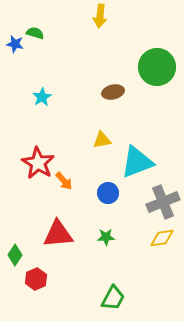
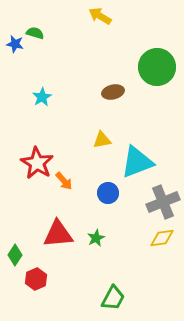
yellow arrow: rotated 115 degrees clockwise
red star: moved 1 px left
green star: moved 10 px left, 1 px down; rotated 24 degrees counterclockwise
